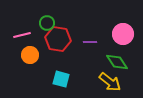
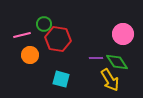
green circle: moved 3 px left, 1 px down
purple line: moved 6 px right, 16 px down
yellow arrow: moved 2 px up; rotated 20 degrees clockwise
